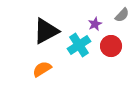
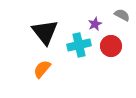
gray semicircle: rotated 105 degrees counterclockwise
black triangle: moved 1 px left, 1 px down; rotated 40 degrees counterclockwise
cyan cross: rotated 20 degrees clockwise
orange semicircle: rotated 18 degrees counterclockwise
